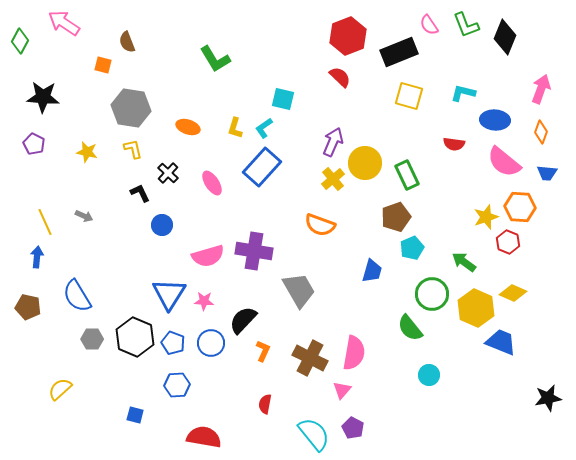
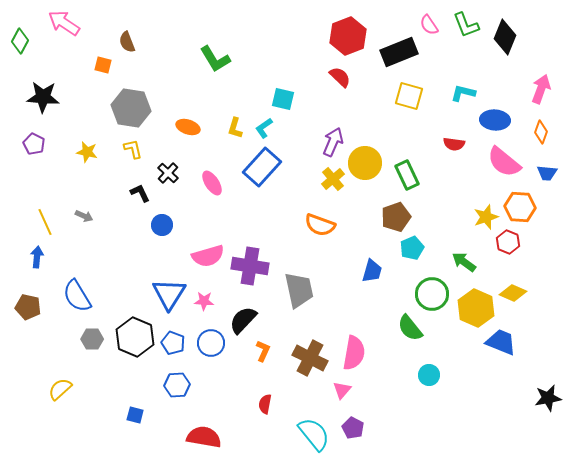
purple cross at (254, 251): moved 4 px left, 15 px down
gray trapezoid at (299, 290): rotated 18 degrees clockwise
